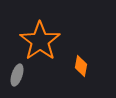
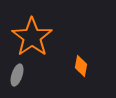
orange star: moved 8 px left, 4 px up
